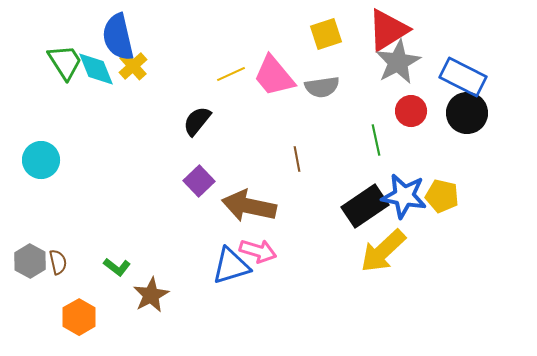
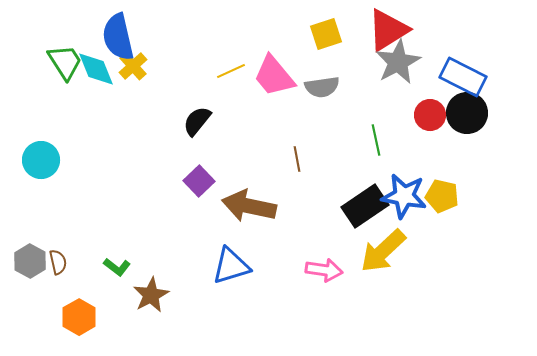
yellow line: moved 3 px up
red circle: moved 19 px right, 4 px down
pink arrow: moved 66 px right, 19 px down; rotated 9 degrees counterclockwise
